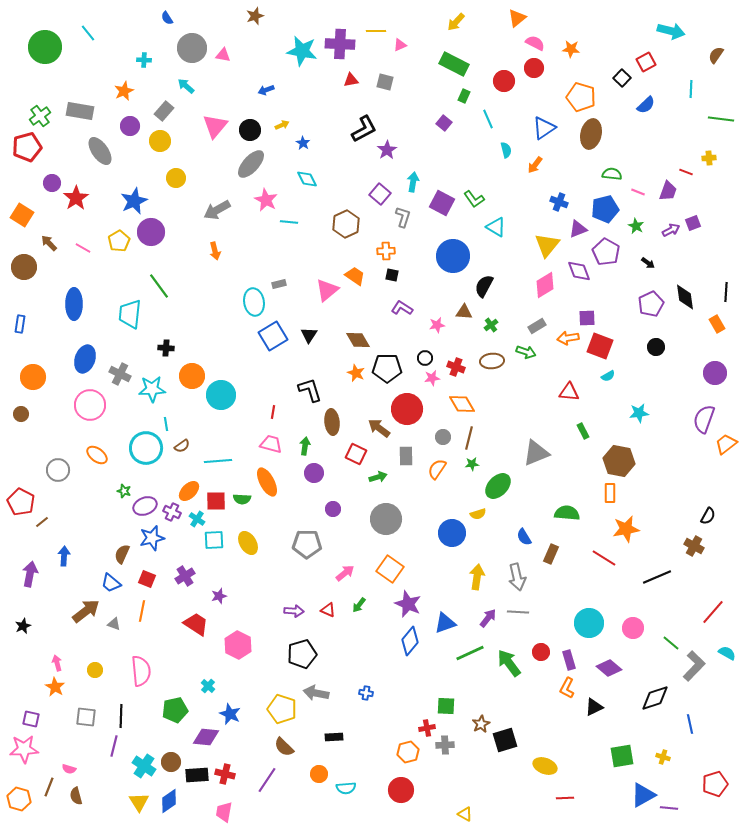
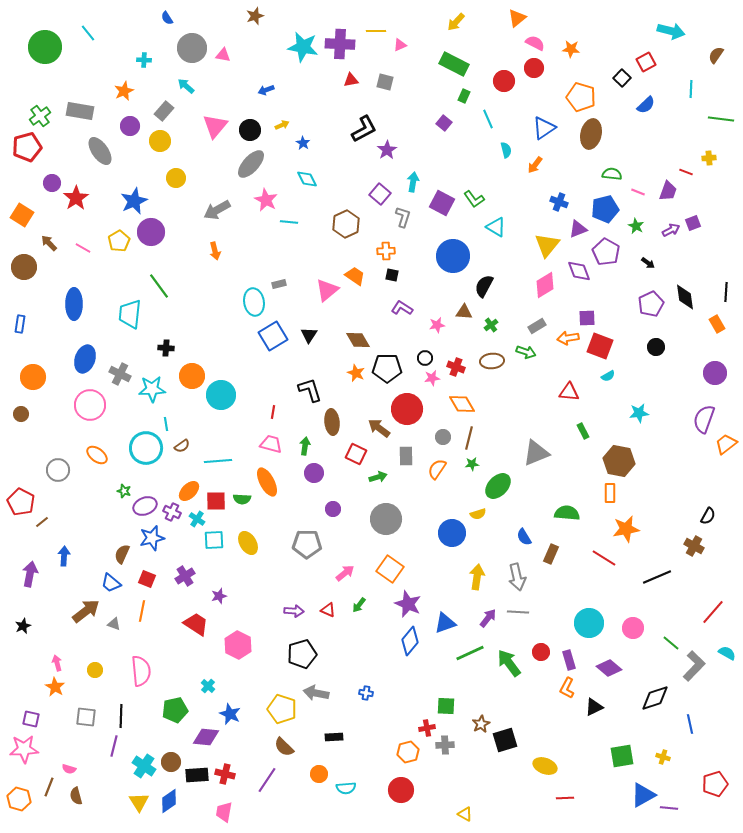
cyan star at (302, 51): moved 1 px right, 4 px up
